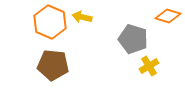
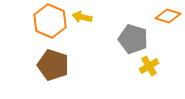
orange hexagon: moved 1 px up
brown pentagon: rotated 12 degrees clockwise
